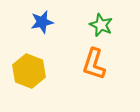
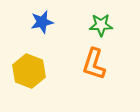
green star: rotated 25 degrees counterclockwise
